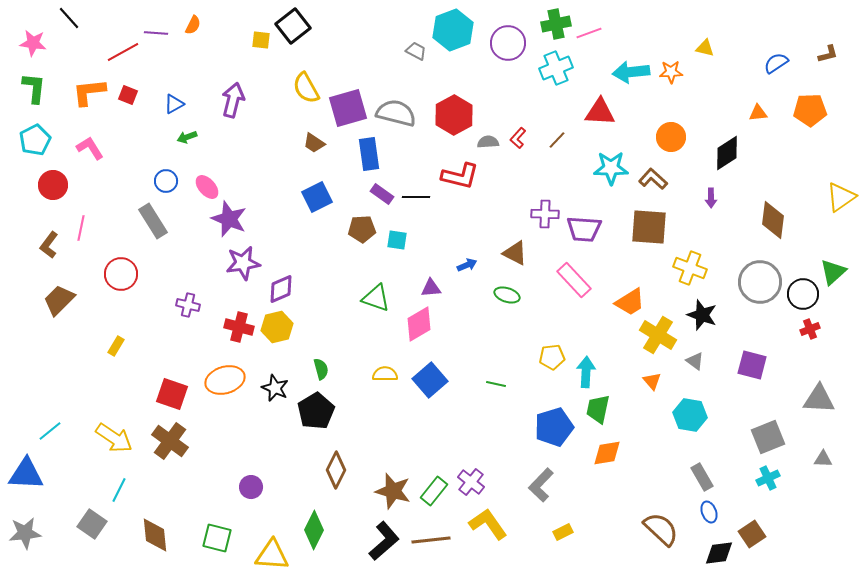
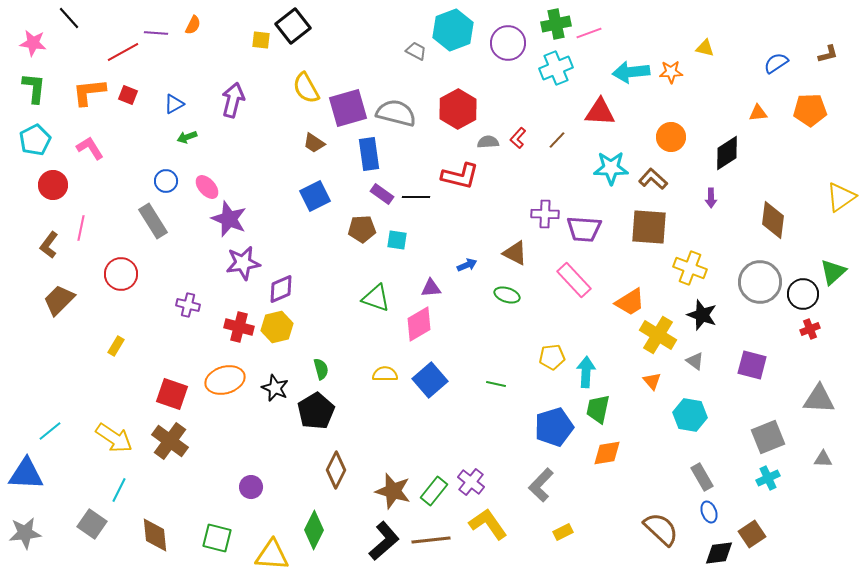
red hexagon at (454, 115): moved 4 px right, 6 px up
blue square at (317, 197): moved 2 px left, 1 px up
